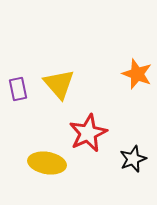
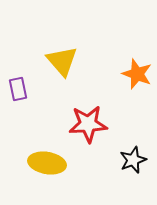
yellow triangle: moved 3 px right, 23 px up
red star: moved 9 px up; rotated 21 degrees clockwise
black star: moved 1 px down
